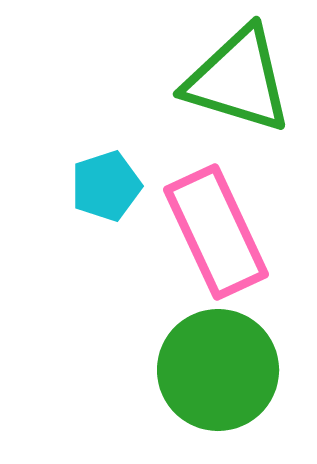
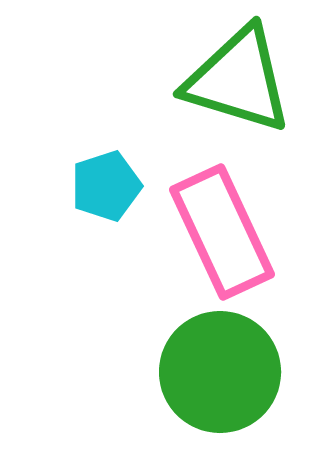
pink rectangle: moved 6 px right
green circle: moved 2 px right, 2 px down
